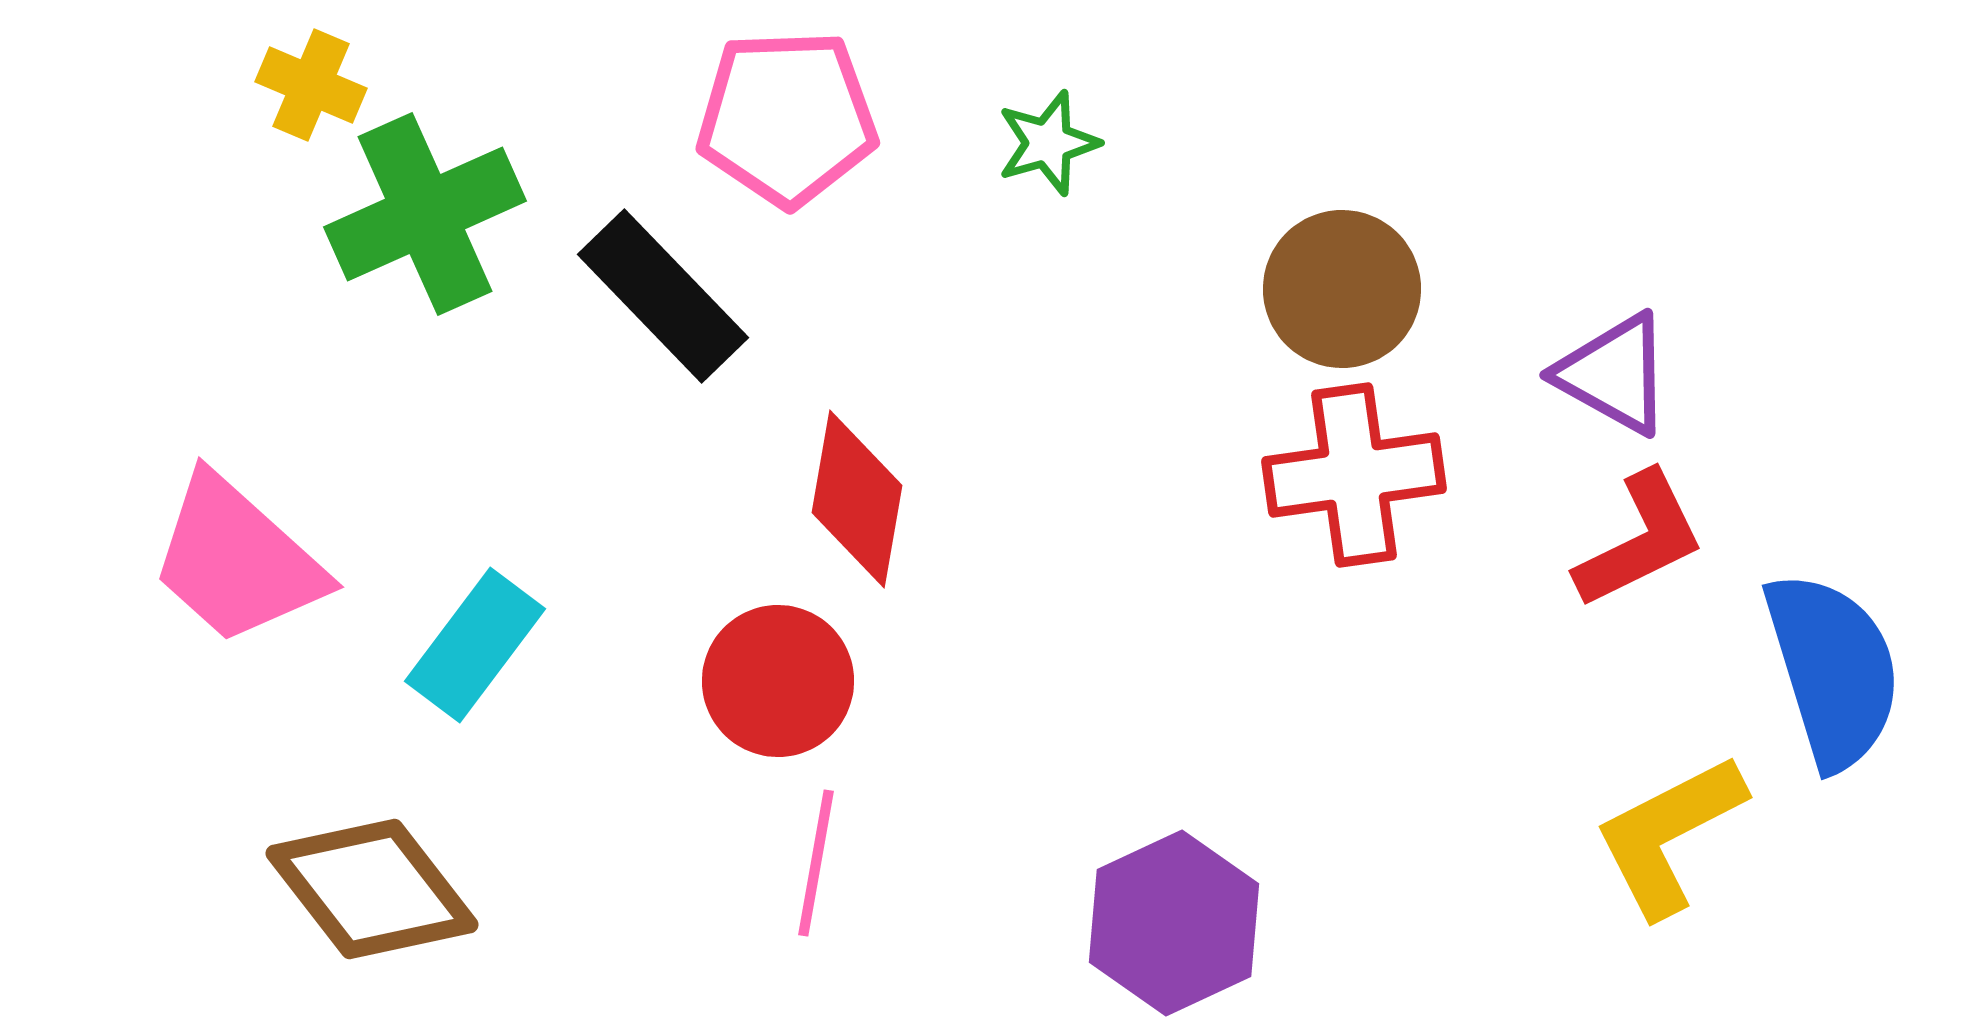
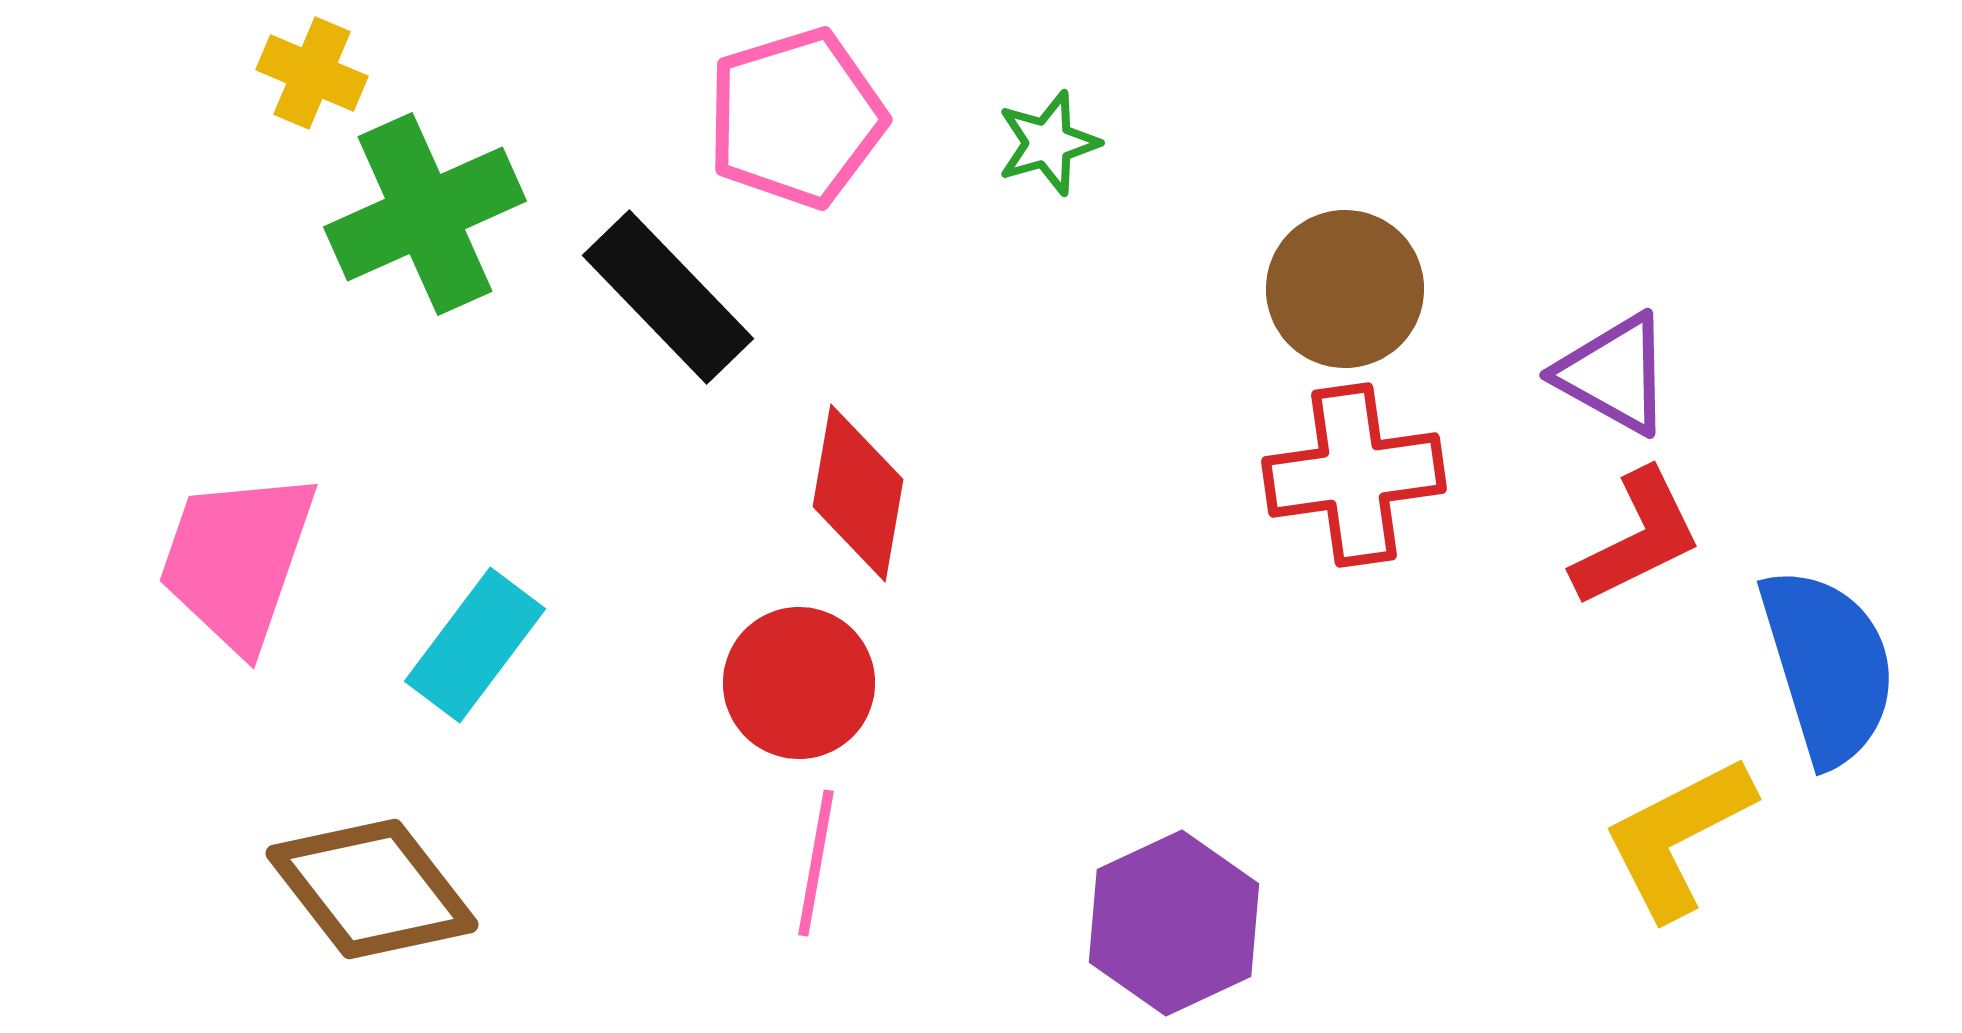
yellow cross: moved 1 px right, 12 px up
pink pentagon: moved 9 px right; rotated 15 degrees counterclockwise
brown circle: moved 3 px right
black rectangle: moved 5 px right, 1 px down
red diamond: moved 1 px right, 6 px up
red L-shape: moved 3 px left, 2 px up
pink trapezoid: rotated 67 degrees clockwise
blue semicircle: moved 5 px left, 4 px up
red circle: moved 21 px right, 2 px down
yellow L-shape: moved 9 px right, 2 px down
